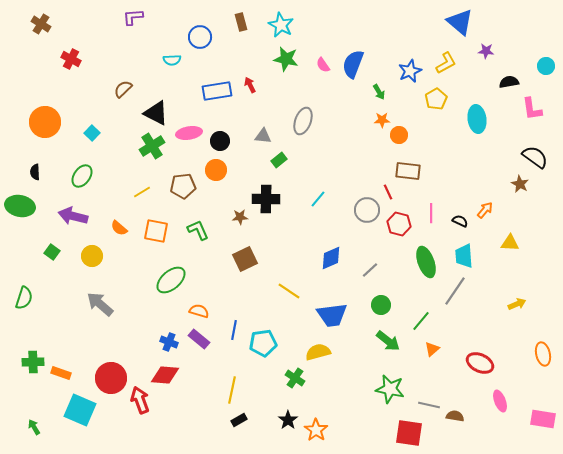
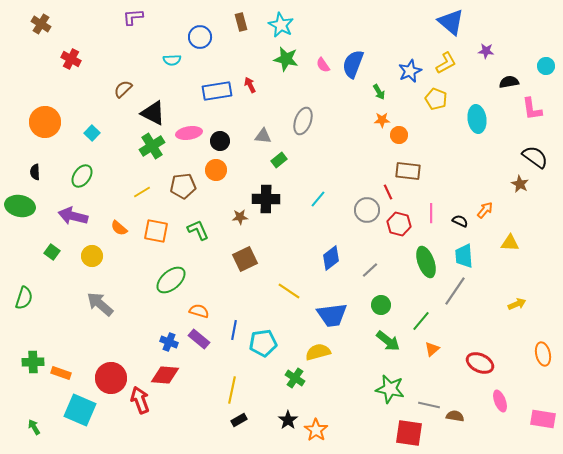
blue triangle at (460, 22): moved 9 px left
yellow pentagon at (436, 99): rotated 20 degrees counterclockwise
black triangle at (156, 113): moved 3 px left
blue diamond at (331, 258): rotated 15 degrees counterclockwise
